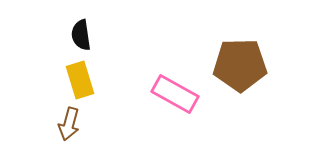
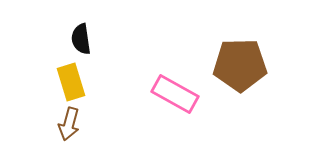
black semicircle: moved 4 px down
yellow rectangle: moved 9 px left, 2 px down
